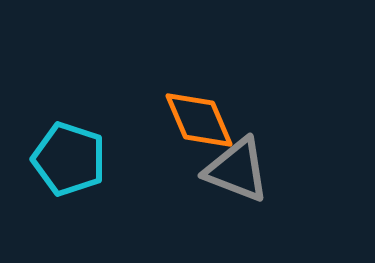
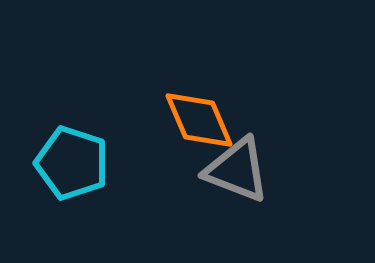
cyan pentagon: moved 3 px right, 4 px down
